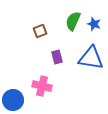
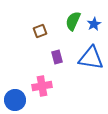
blue star: rotated 24 degrees clockwise
pink cross: rotated 24 degrees counterclockwise
blue circle: moved 2 px right
